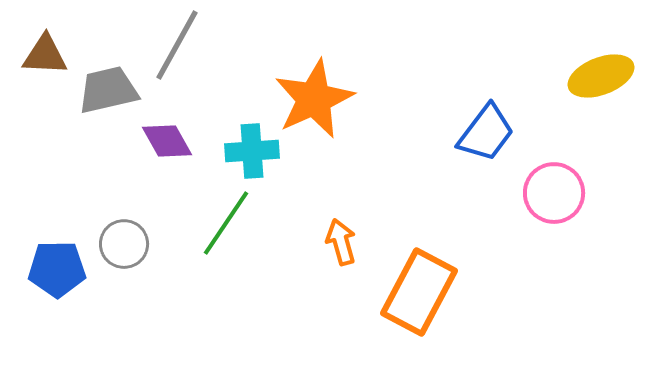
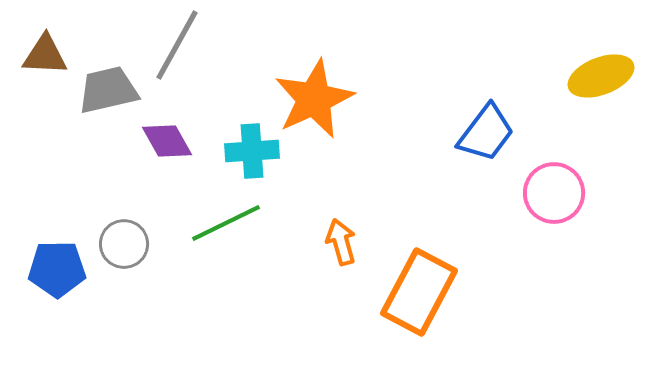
green line: rotated 30 degrees clockwise
